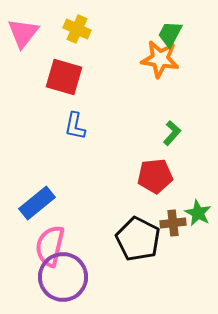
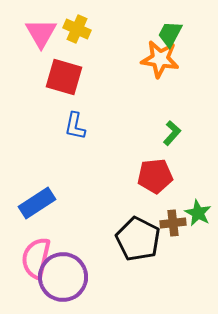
pink triangle: moved 18 px right; rotated 8 degrees counterclockwise
blue rectangle: rotated 6 degrees clockwise
pink semicircle: moved 14 px left, 12 px down
